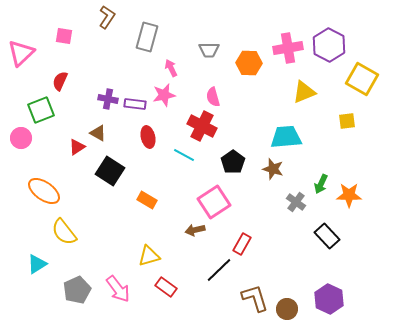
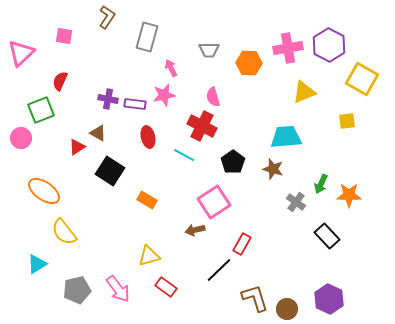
gray pentagon at (77, 290): rotated 12 degrees clockwise
